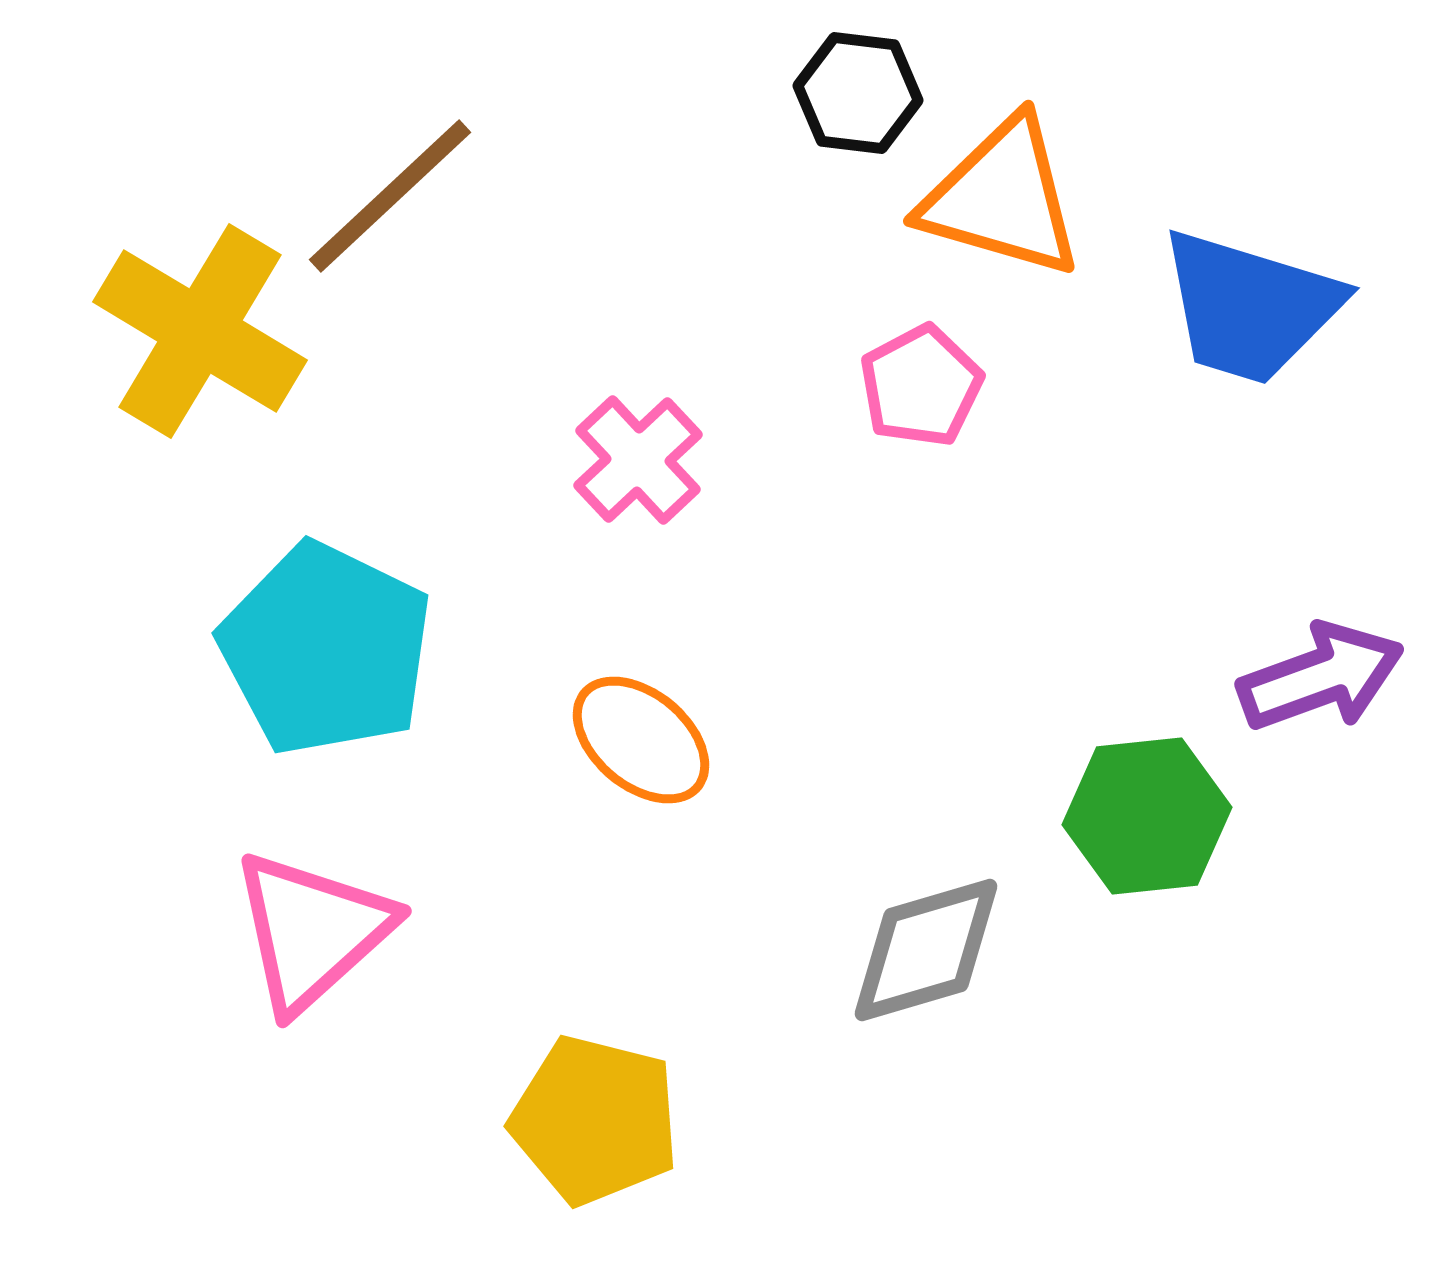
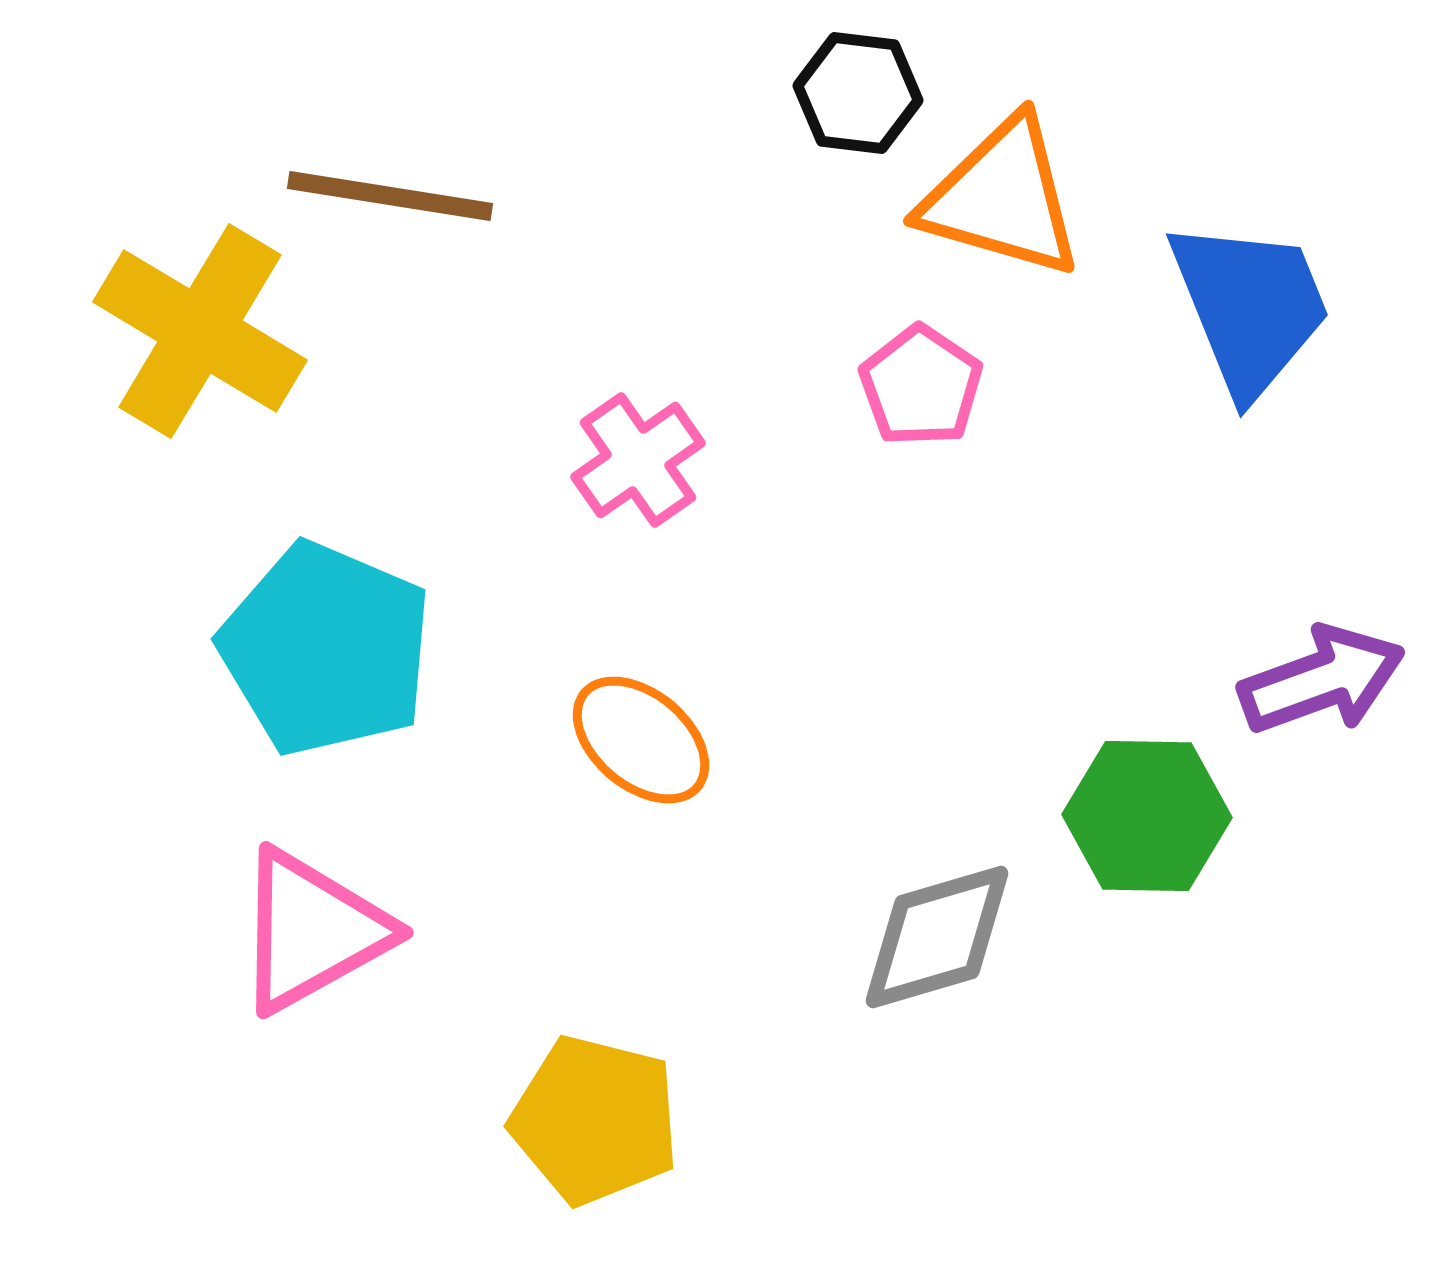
brown line: rotated 52 degrees clockwise
blue trapezoid: rotated 129 degrees counterclockwise
pink pentagon: rotated 10 degrees counterclockwise
pink cross: rotated 8 degrees clockwise
cyan pentagon: rotated 3 degrees counterclockwise
purple arrow: moved 1 px right, 3 px down
green hexagon: rotated 7 degrees clockwise
pink triangle: rotated 13 degrees clockwise
gray diamond: moved 11 px right, 13 px up
